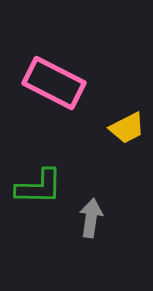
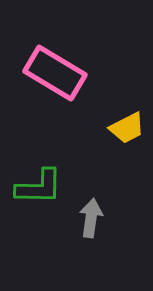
pink rectangle: moved 1 px right, 10 px up; rotated 4 degrees clockwise
